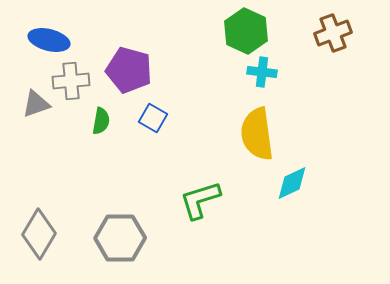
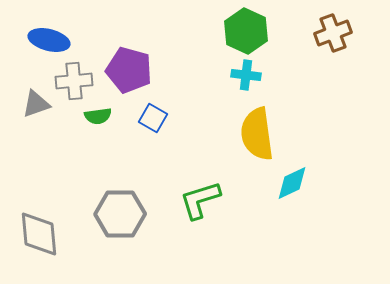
cyan cross: moved 16 px left, 3 px down
gray cross: moved 3 px right
green semicircle: moved 3 px left, 5 px up; rotated 72 degrees clockwise
gray diamond: rotated 36 degrees counterclockwise
gray hexagon: moved 24 px up
